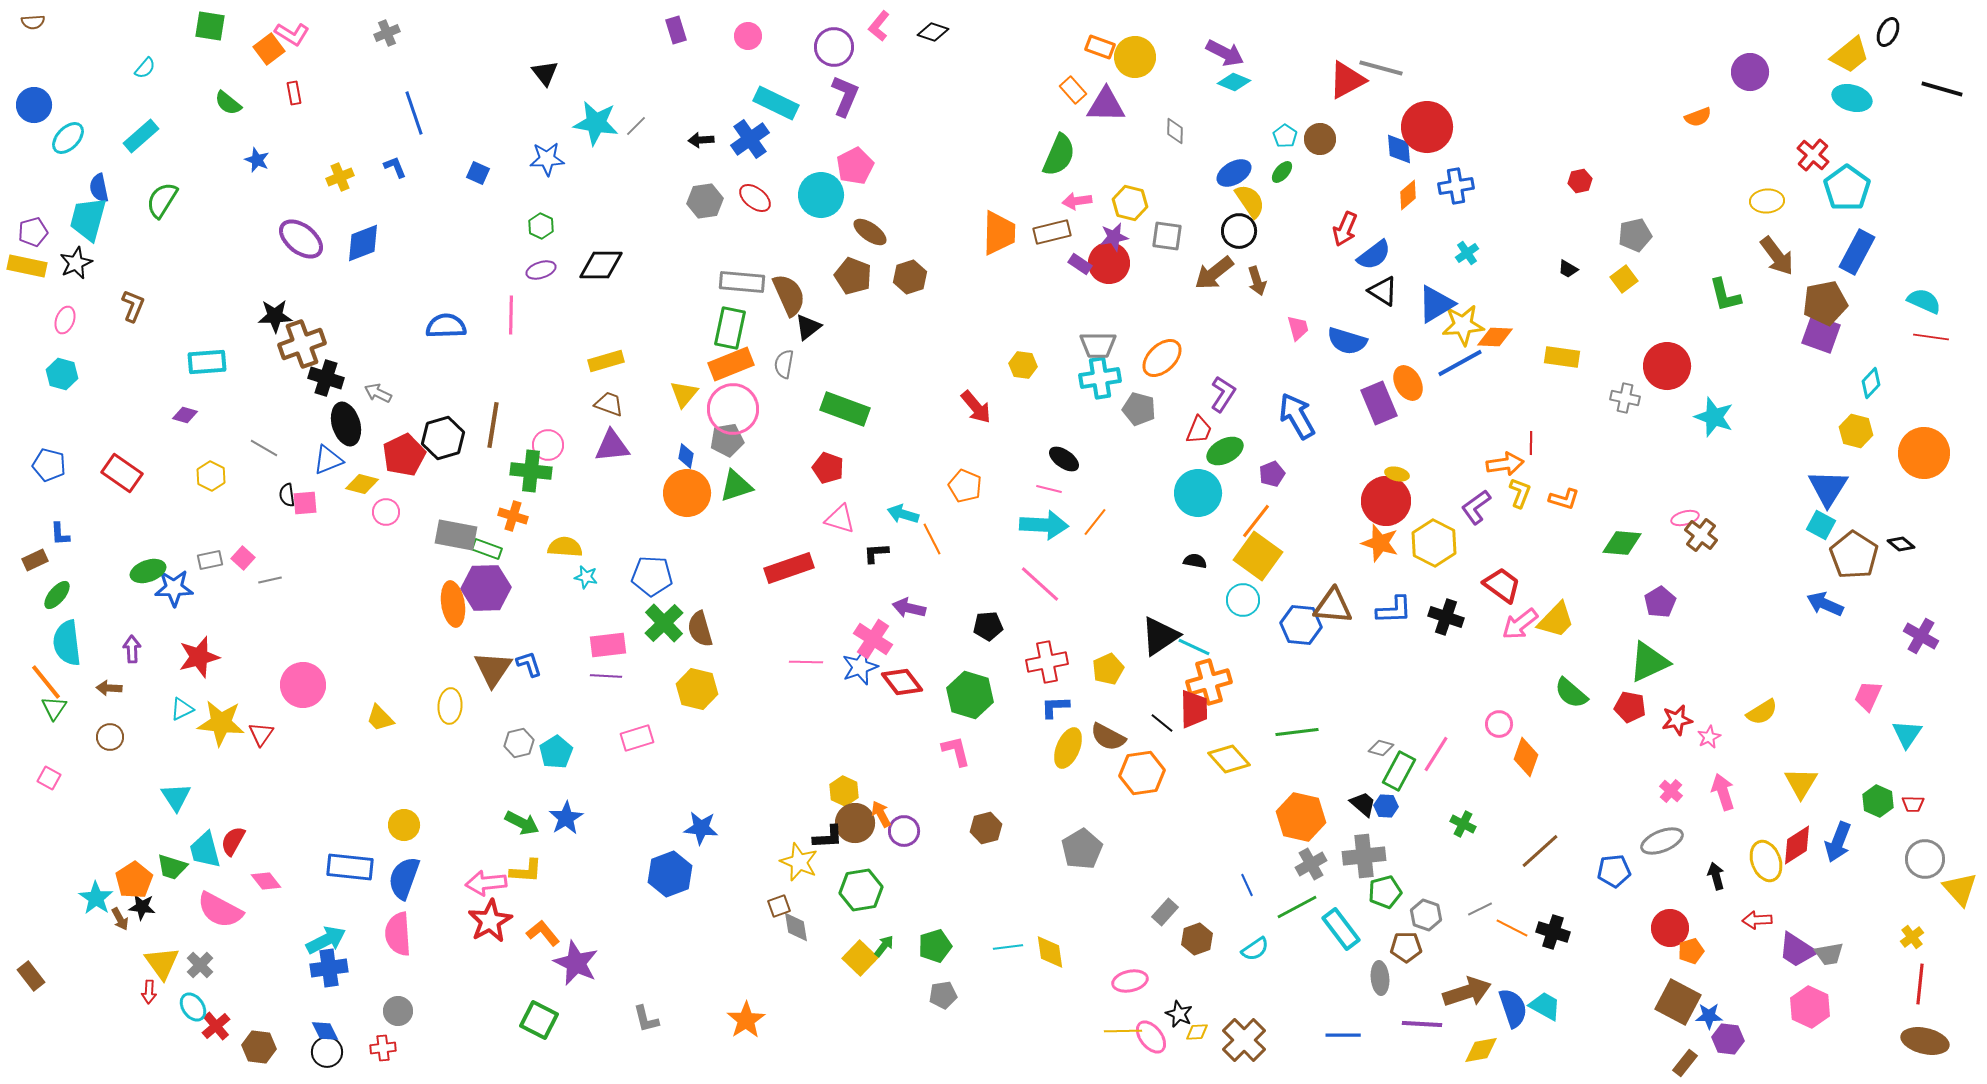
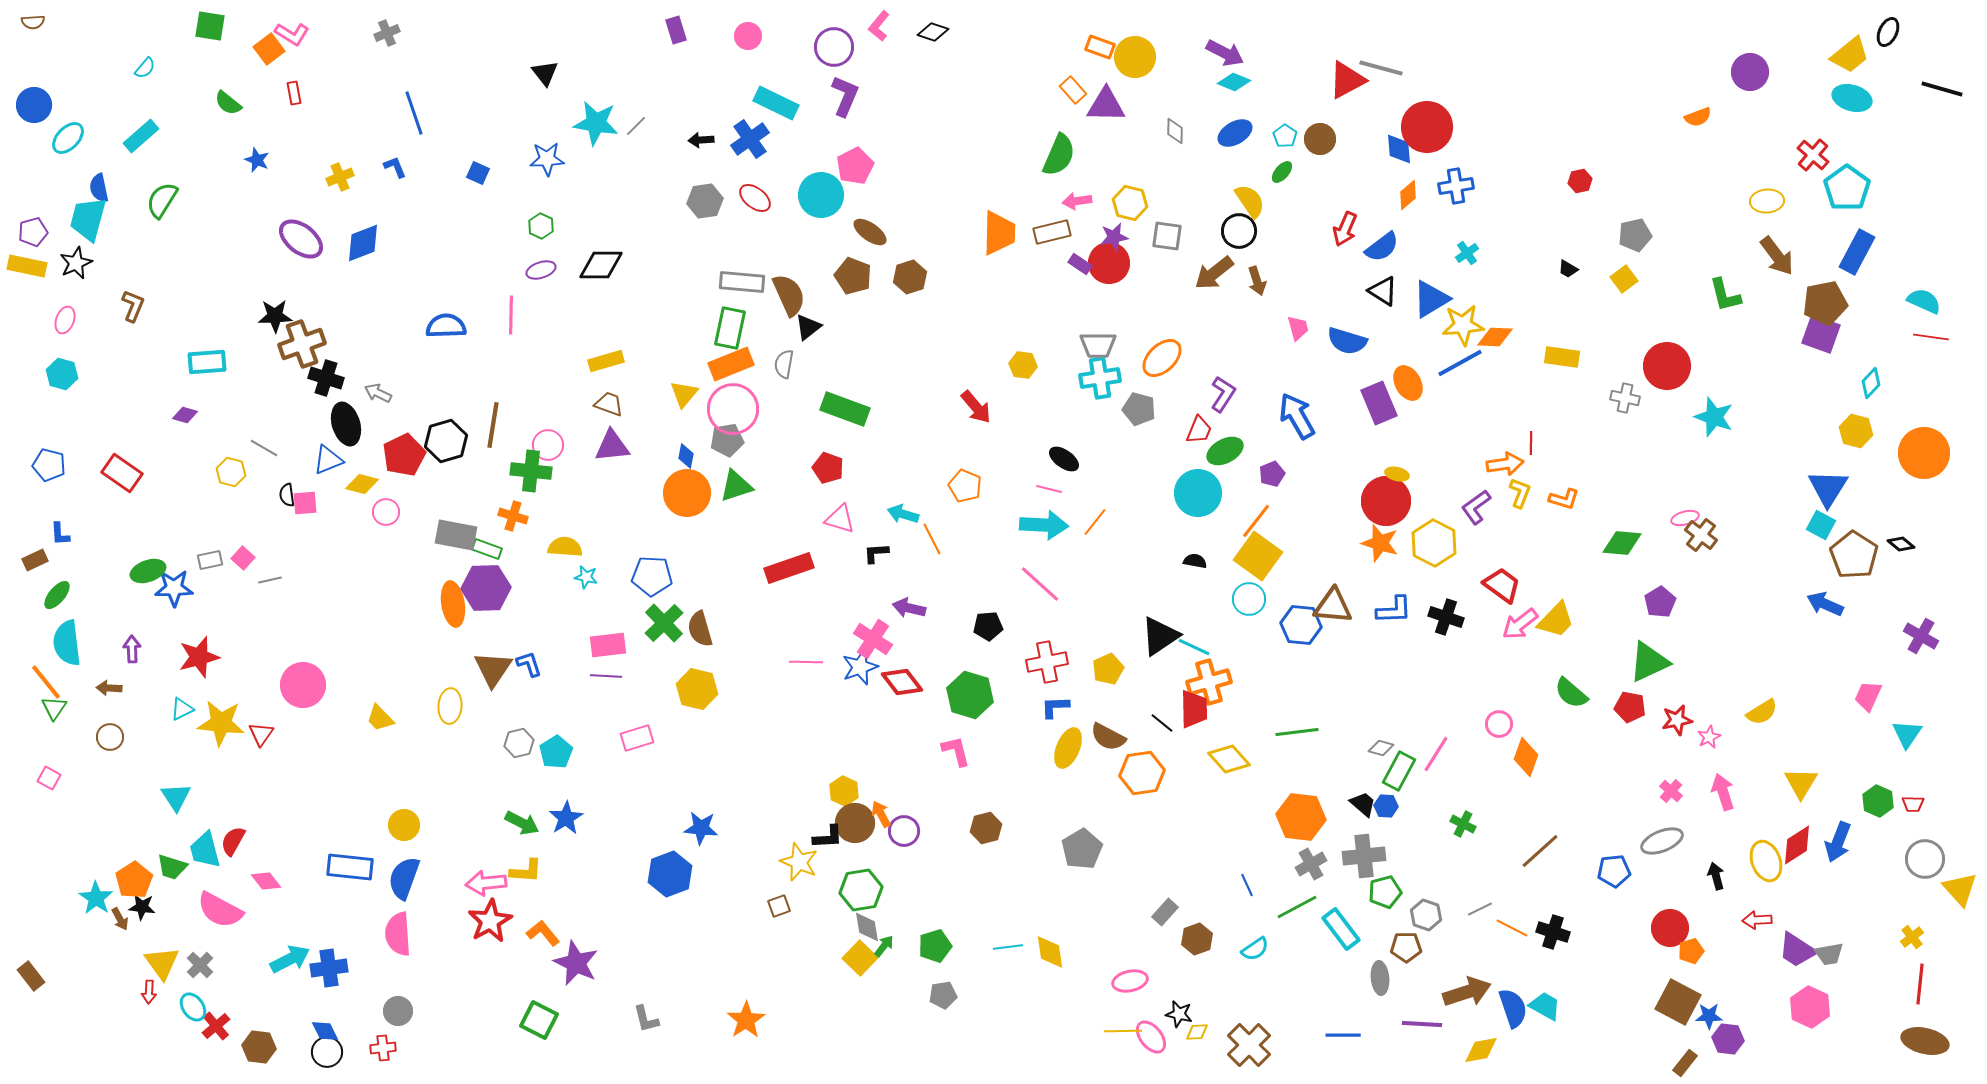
blue ellipse at (1234, 173): moved 1 px right, 40 px up
blue semicircle at (1374, 255): moved 8 px right, 8 px up
blue triangle at (1436, 304): moved 5 px left, 5 px up
black hexagon at (443, 438): moved 3 px right, 3 px down
yellow hexagon at (211, 476): moved 20 px right, 4 px up; rotated 12 degrees counterclockwise
cyan circle at (1243, 600): moved 6 px right, 1 px up
orange hexagon at (1301, 817): rotated 6 degrees counterclockwise
gray diamond at (796, 927): moved 71 px right
cyan arrow at (326, 940): moved 36 px left, 19 px down
black star at (1179, 1014): rotated 12 degrees counterclockwise
brown cross at (1244, 1040): moved 5 px right, 5 px down
